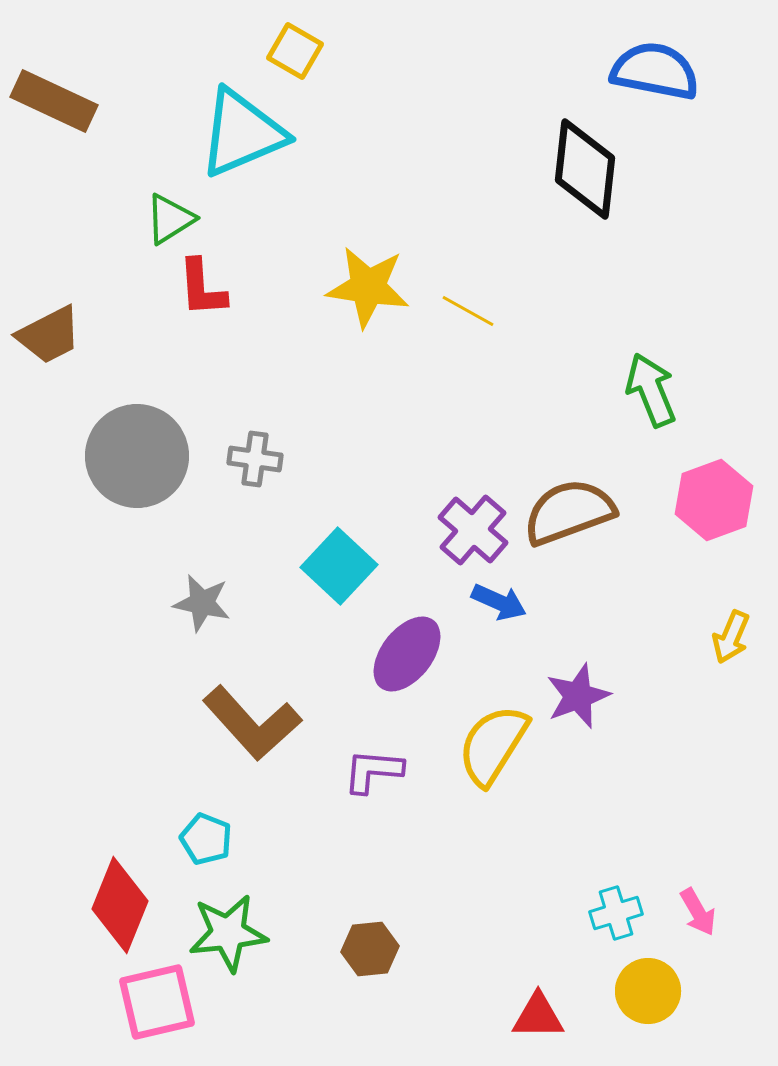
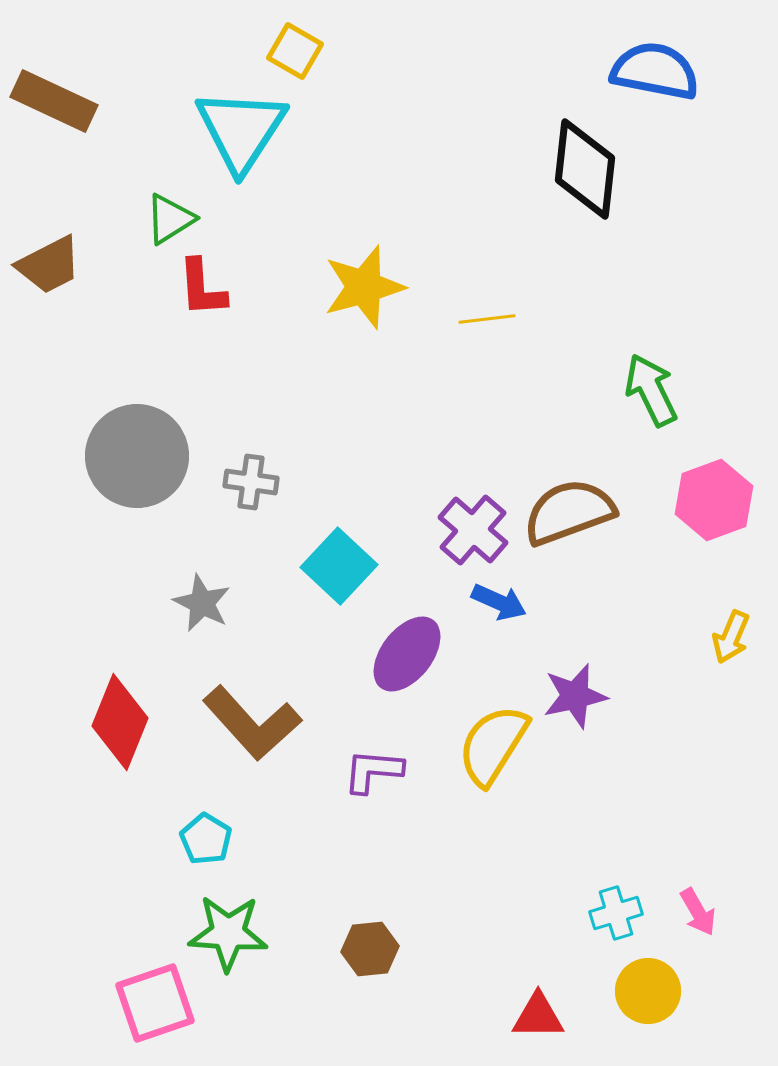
cyan triangle: moved 1 px left, 3 px up; rotated 34 degrees counterclockwise
yellow star: moved 4 px left; rotated 24 degrees counterclockwise
yellow line: moved 19 px right, 8 px down; rotated 36 degrees counterclockwise
brown trapezoid: moved 70 px up
green arrow: rotated 4 degrees counterclockwise
gray cross: moved 4 px left, 23 px down
gray star: rotated 14 degrees clockwise
purple star: moved 3 px left; rotated 8 degrees clockwise
cyan pentagon: rotated 9 degrees clockwise
red diamond: moved 183 px up
green star: rotated 10 degrees clockwise
pink square: moved 2 px left, 1 px down; rotated 6 degrees counterclockwise
